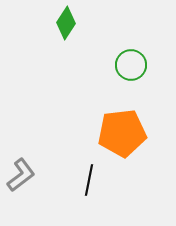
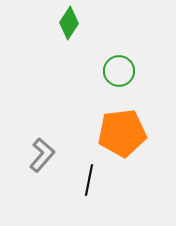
green diamond: moved 3 px right
green circle: moved 12 px left, 6 px down
gray L-shape: moved 21 px right, 20 px up; rotated 12 degrees counterclockwise
